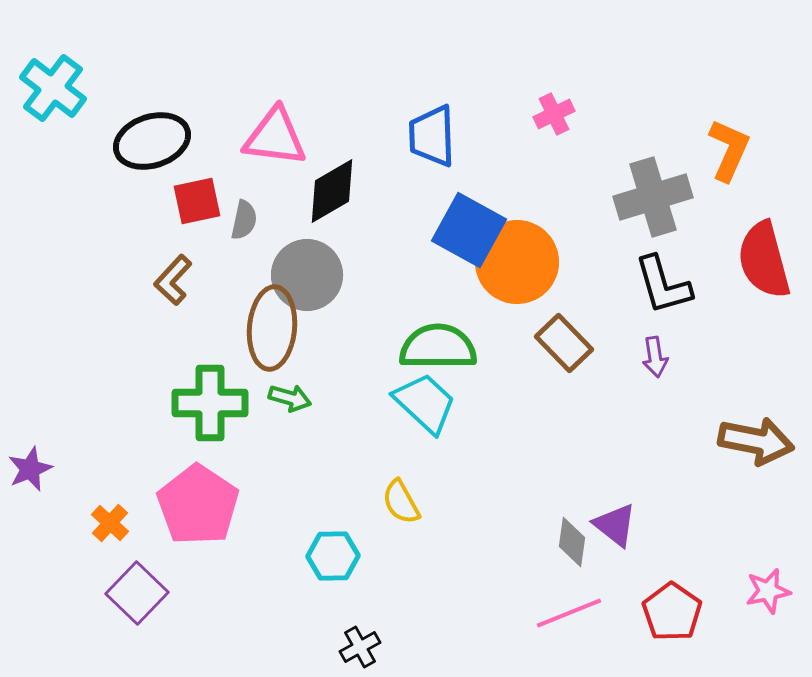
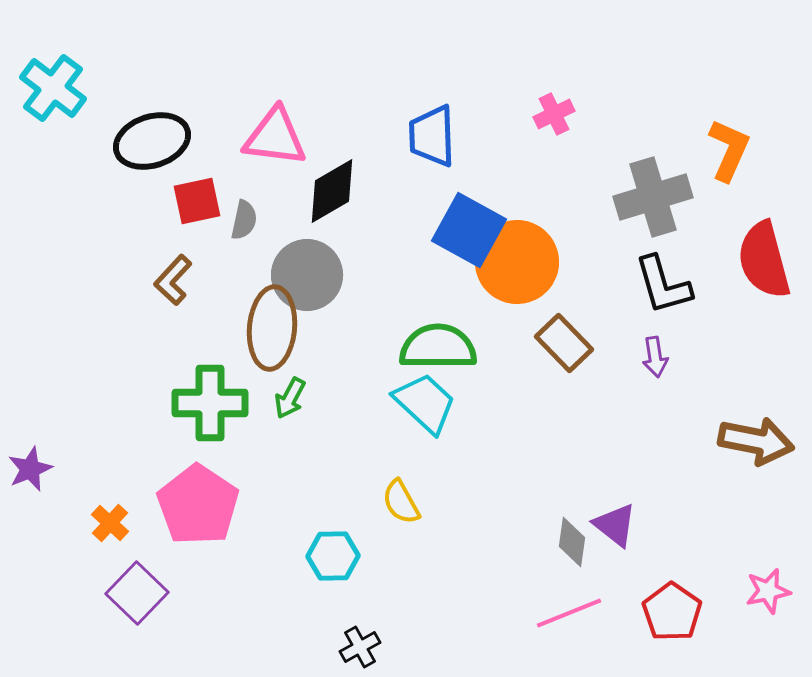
green arrow: rotated 102 degrees clockwise
